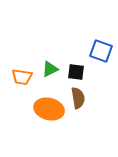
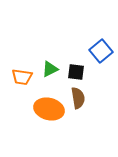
blue square: rotated 30 degrees clockwise
